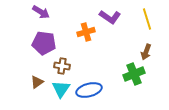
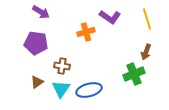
purple pentagon: moved 8 px left
